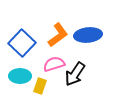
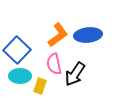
blue square: moved 5 px left, 7 px down
pink semicircle: rotated 85 degrees counterclockwise
